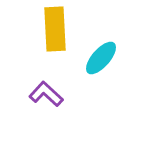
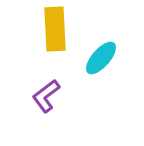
purple L-shape: moved 2 px down; rotated 80 degrees counterclockwise
